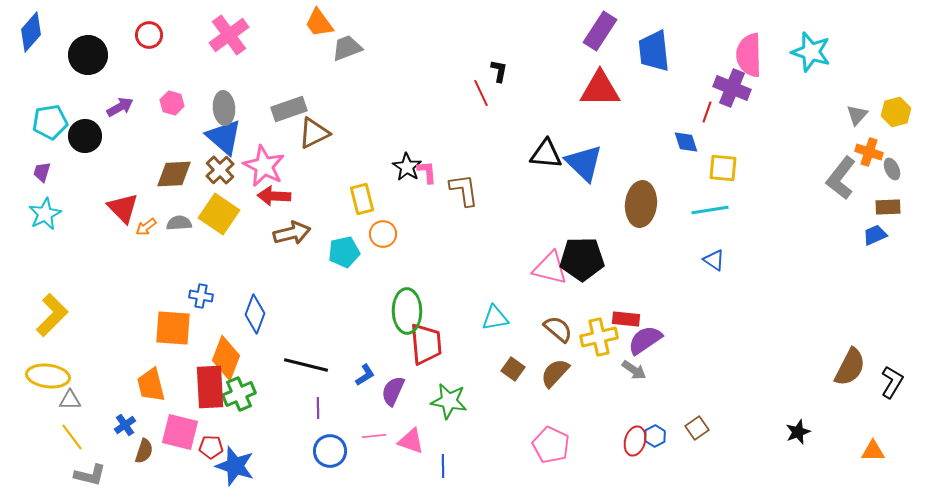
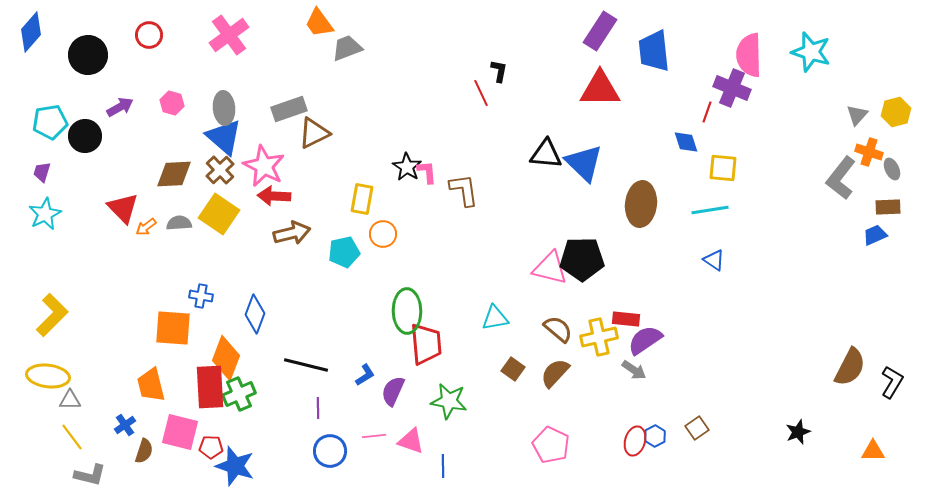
yellow rectangle at (362, 199): rotated 24 degrees clockwise
